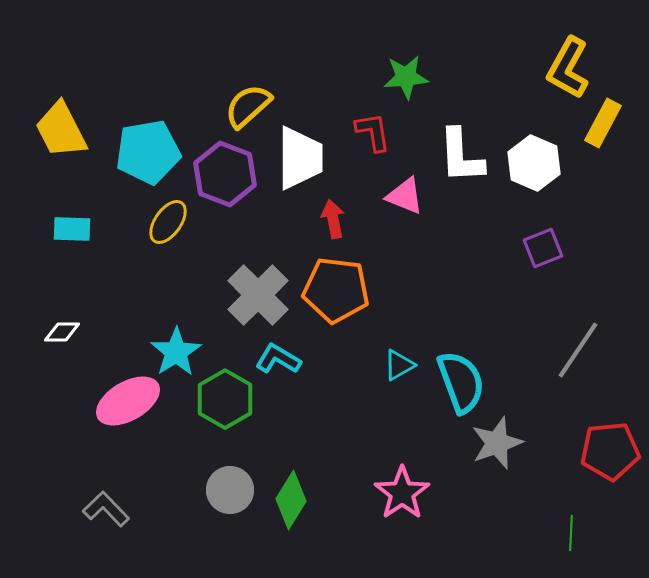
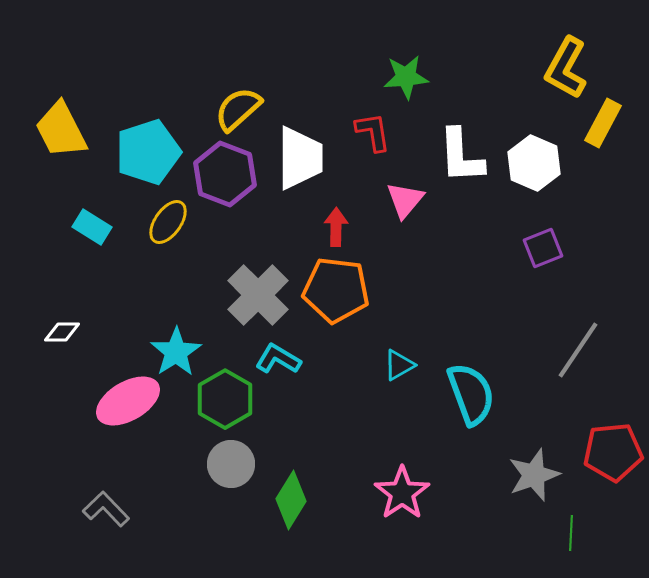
yellow L-shape: moved 2 px left
yellow semicircle: moved 10 px left, 3 px down
cyan pentagon: rotated 8 degrees counterclockwise
pink triangle: moved 4 px down; rotated 48 degrees clockwise
red arrow: moved 3 px right, 8 px down; rotated 12 degrees clockwise
cyan rectangle: moved 20 px right, 2 px up; rotated 30 degrees clockwise
cyan semicircle: moved 10 px right, 12 px down
gray star: moved 37 px right, 32 px down
red pentagon: moved 3 px right, 1 px down
gray circle: moved 1 px right, 26 px up
